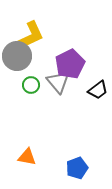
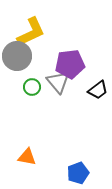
yellow L-shape: moved 1 px right, 4 px up
purple pentagon: rotated 20 degrees clockwise
green circle: moved 1 px right, 2 px down
blue pentagon: moved 1 px right, 5 px down
